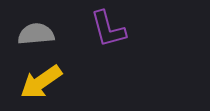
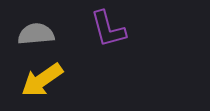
yellow arrow: moved 1 px right, 2 px up
